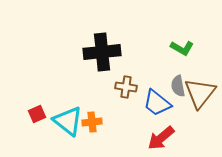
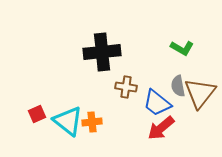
red arrow: moved 10 px up
